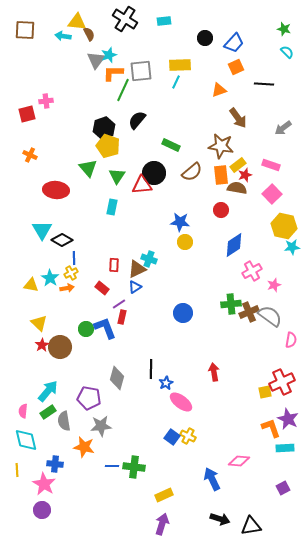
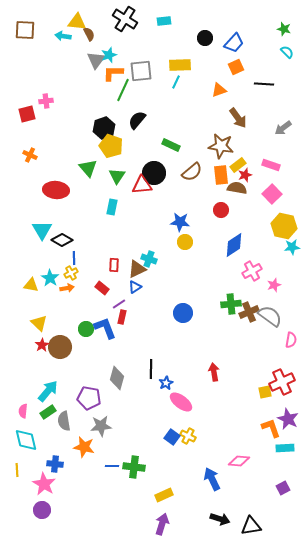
yellow pentagon at (108, 146): moved 3 px right
